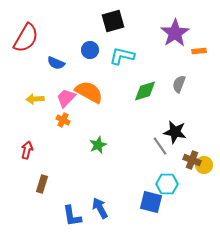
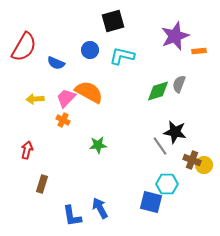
purple star: moved 3 px down; rotated 12 degrees clockwise
red semicircle: moved 2 px left, 9 px down
green diamond: moved 13 px right
green star: rotated 18 degrees clockwise
